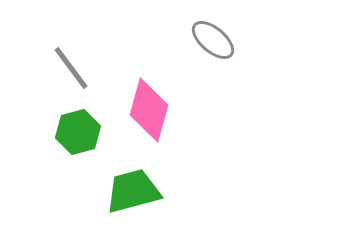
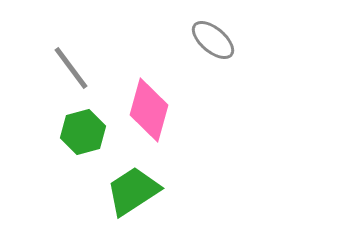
green hexagon: moved 5 px right
green trapezoid: rotated 18 degrees counterclockwise
